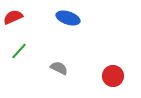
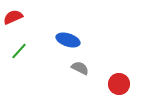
blue ellipse: moved 22 px down
gray semicircle: moved 21 px right
red circle: moved 6 px right, 8 px down
